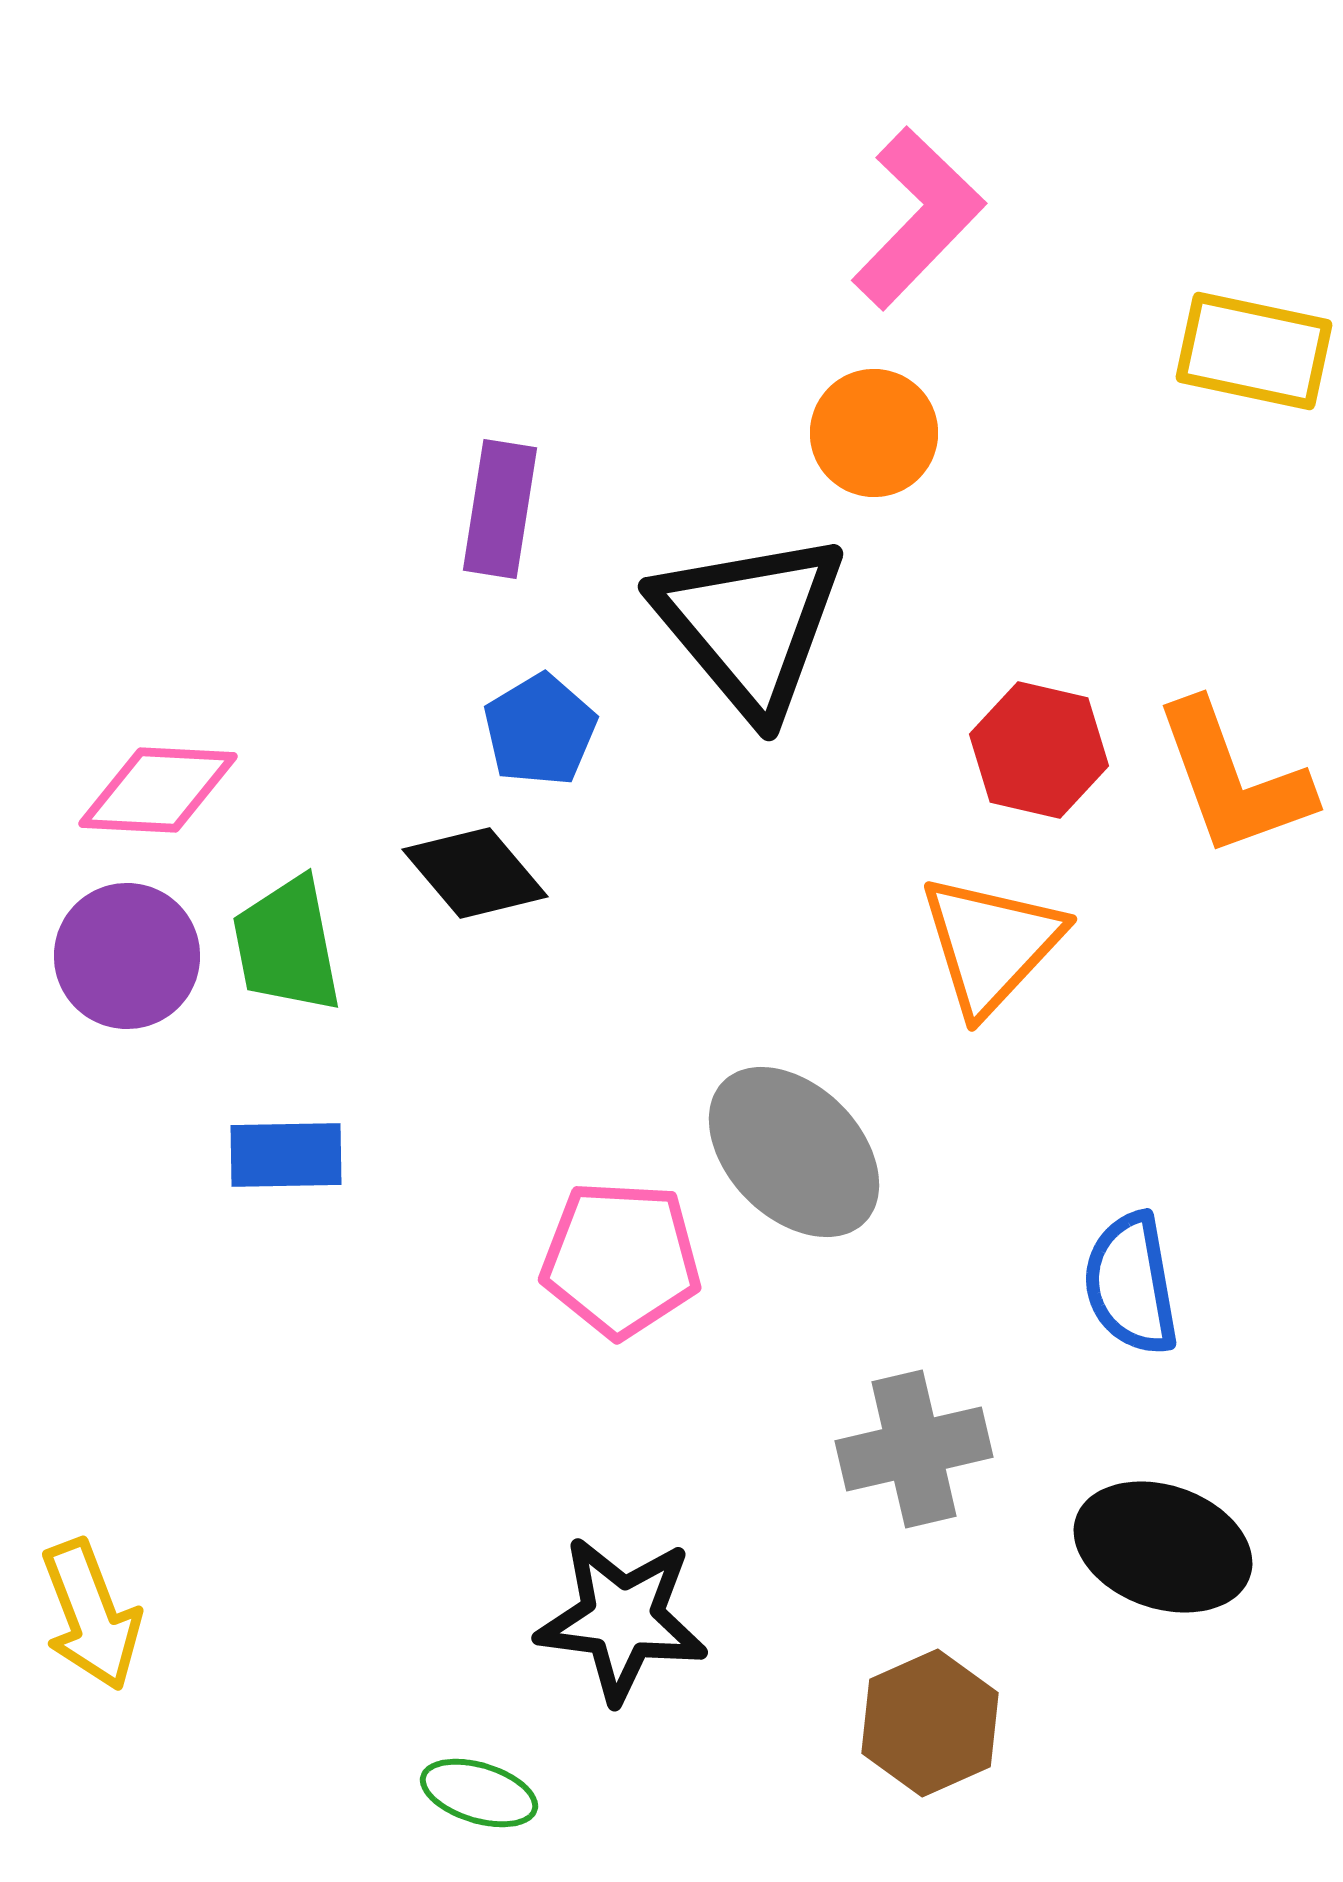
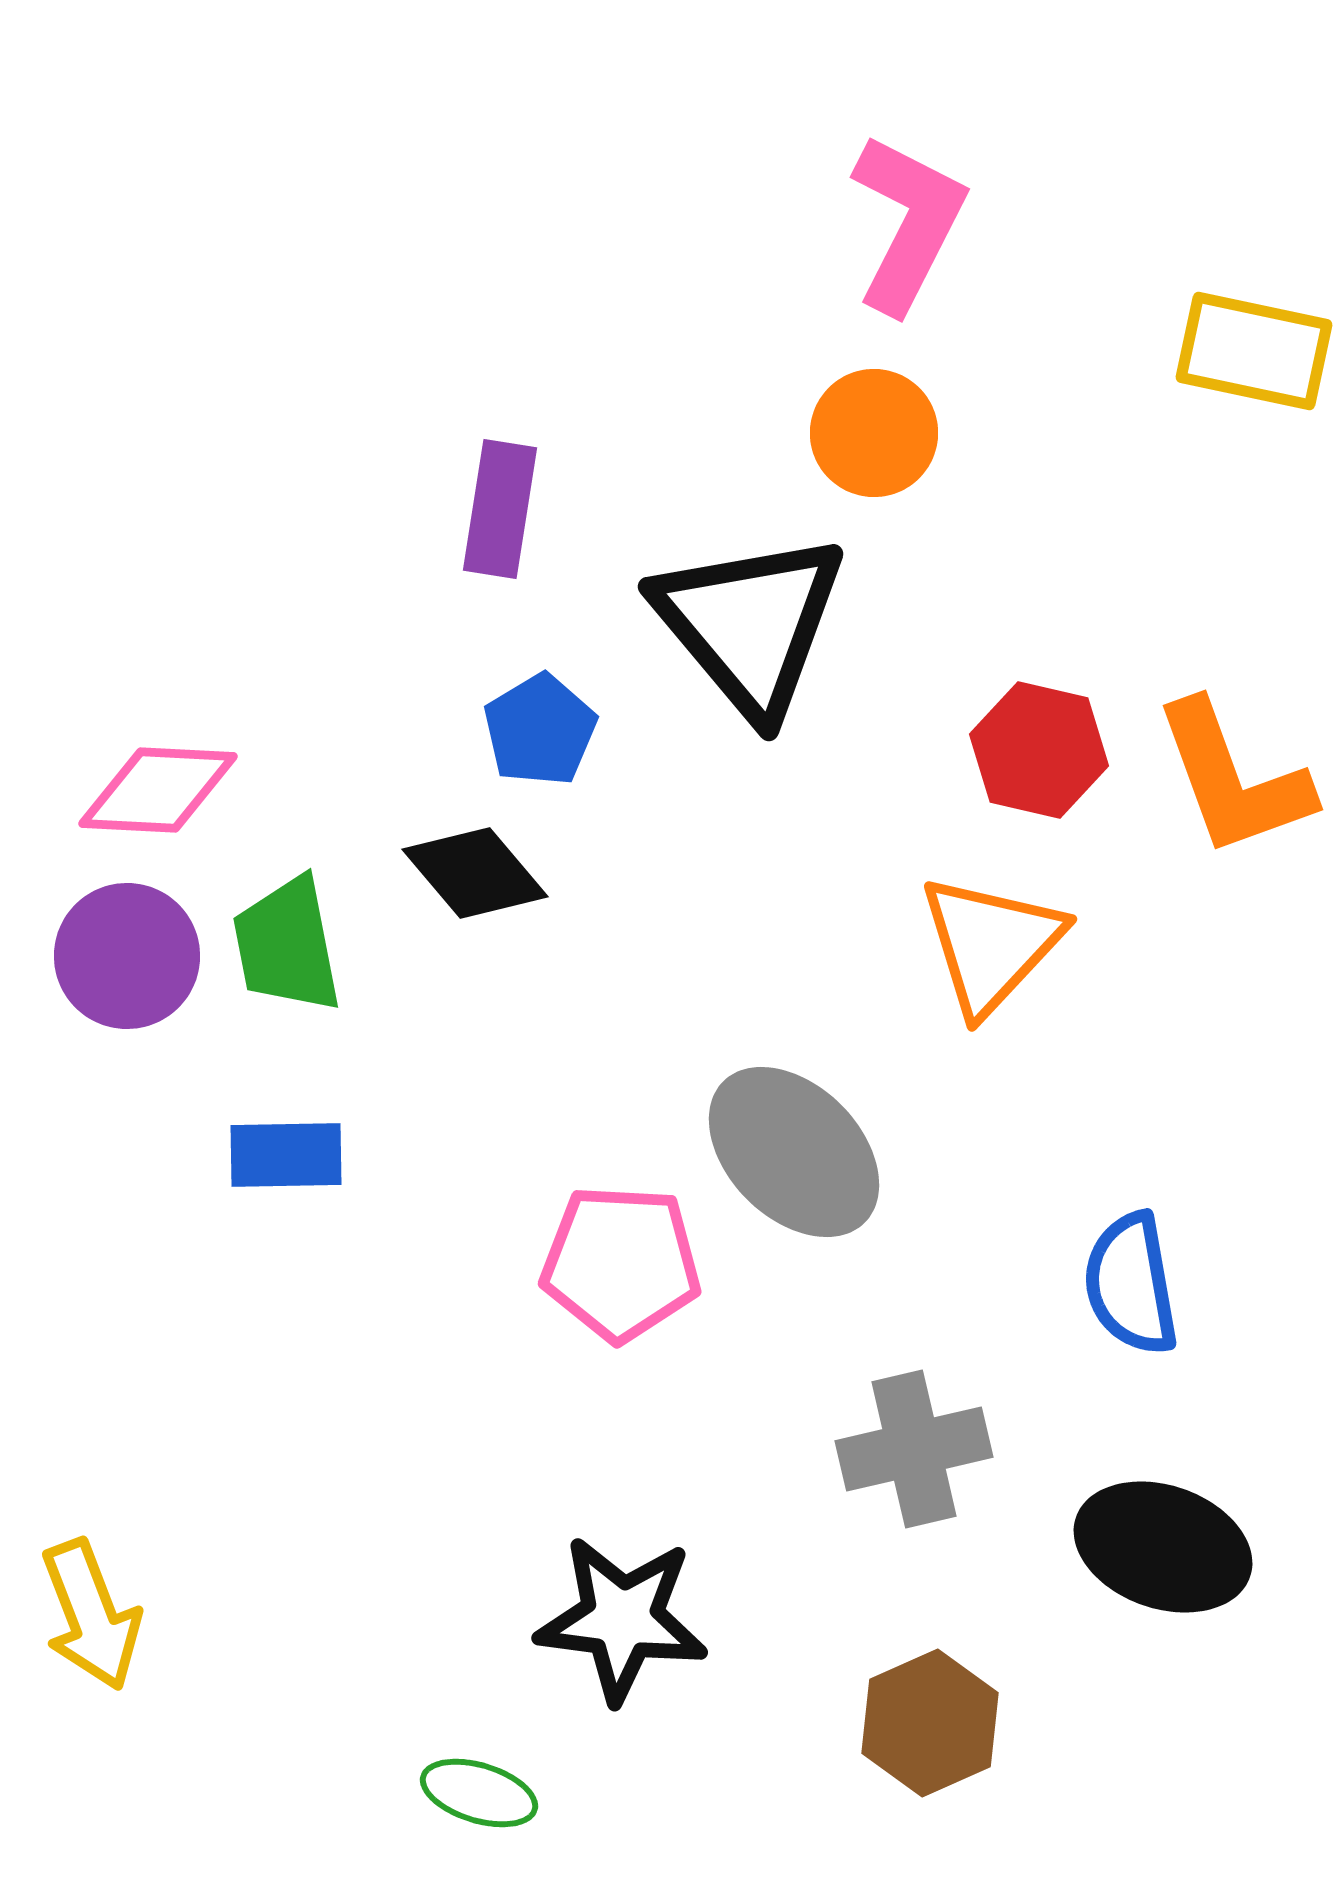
pink L-shape: moved 10 px left, 5 px down; rotated 17 degrees counterclockwise
pink pentagon: moved 4 px down
